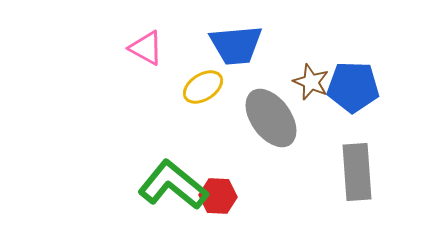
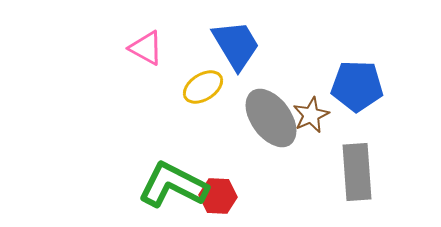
blue trapezoid: rotated 116 degrees counterclockwise
brown star: moved 33 px down; rotated 24 degrees clockwise
blue pentagon: moved 4 px right, 1 px up
green L-shape: rotated 12 degrees counterclockwise
